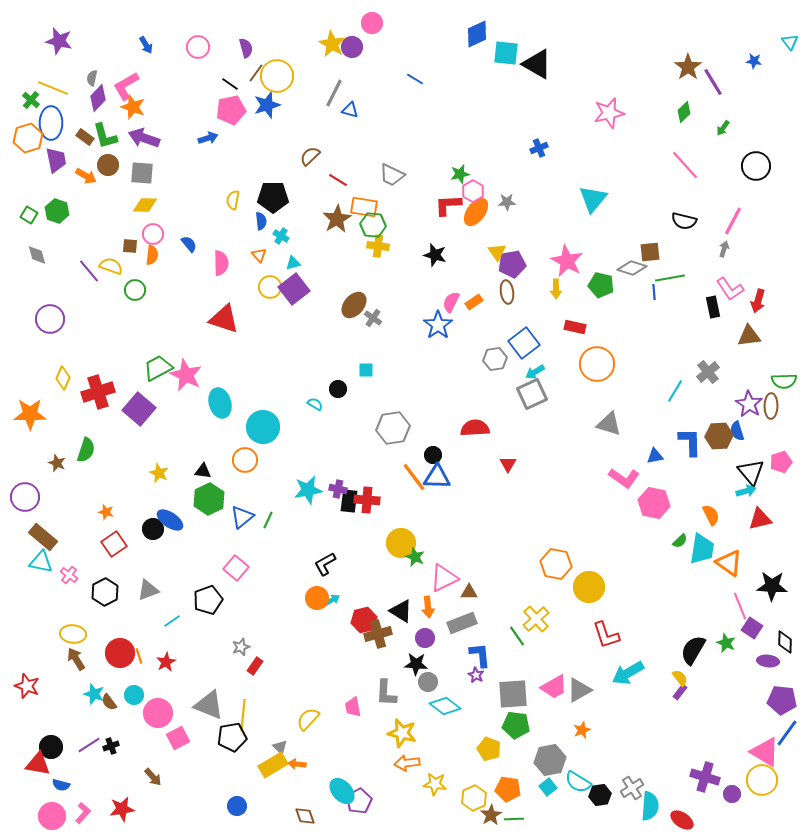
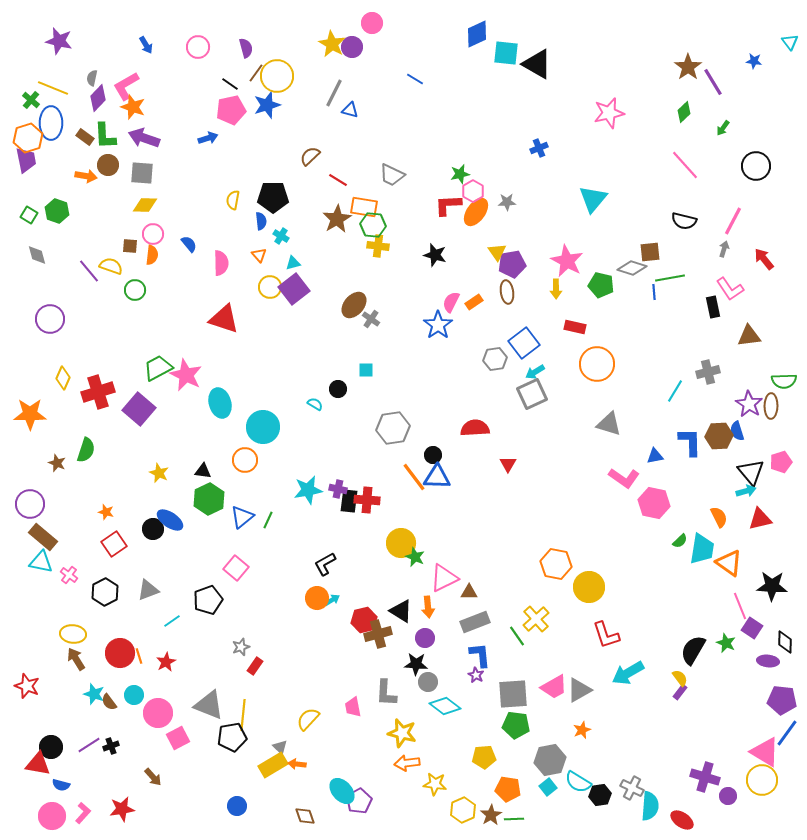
green L-shape at (105, 136): rotated 12 degrees clockwise
purple trapezoid at (56, 160): moved 30 px left
orange arrow at (86, 176): rotated 20 degrees counterclockwise
red arrow at (758, 301): moved 6 px right, 42 px up; rotated 125 degrees clockwise
gray cross at (373, 318): moved 2 px left, 1 px down
gray cross at (708, 372): rotated 25 degrees clockwise
purple circle at (25, 497): moved 5 px right, 7 px down
orange semicircle at (711, 515): moved 8 px right, 2 px down
gray rectangle at (462, 623): moved 13 px right, 1 px up
yellow pentagon at (489, 749): moved 5 px left, 8 px down; rotated 25 degrees counterclockwise
gray cross at (632, 788): rotated 30 degrees counterclockwise
purple circle at (732, 794): moved 4 px left, 2 px down
yellow hexagon at (474, 798): moved 11 px left, 12 px down
